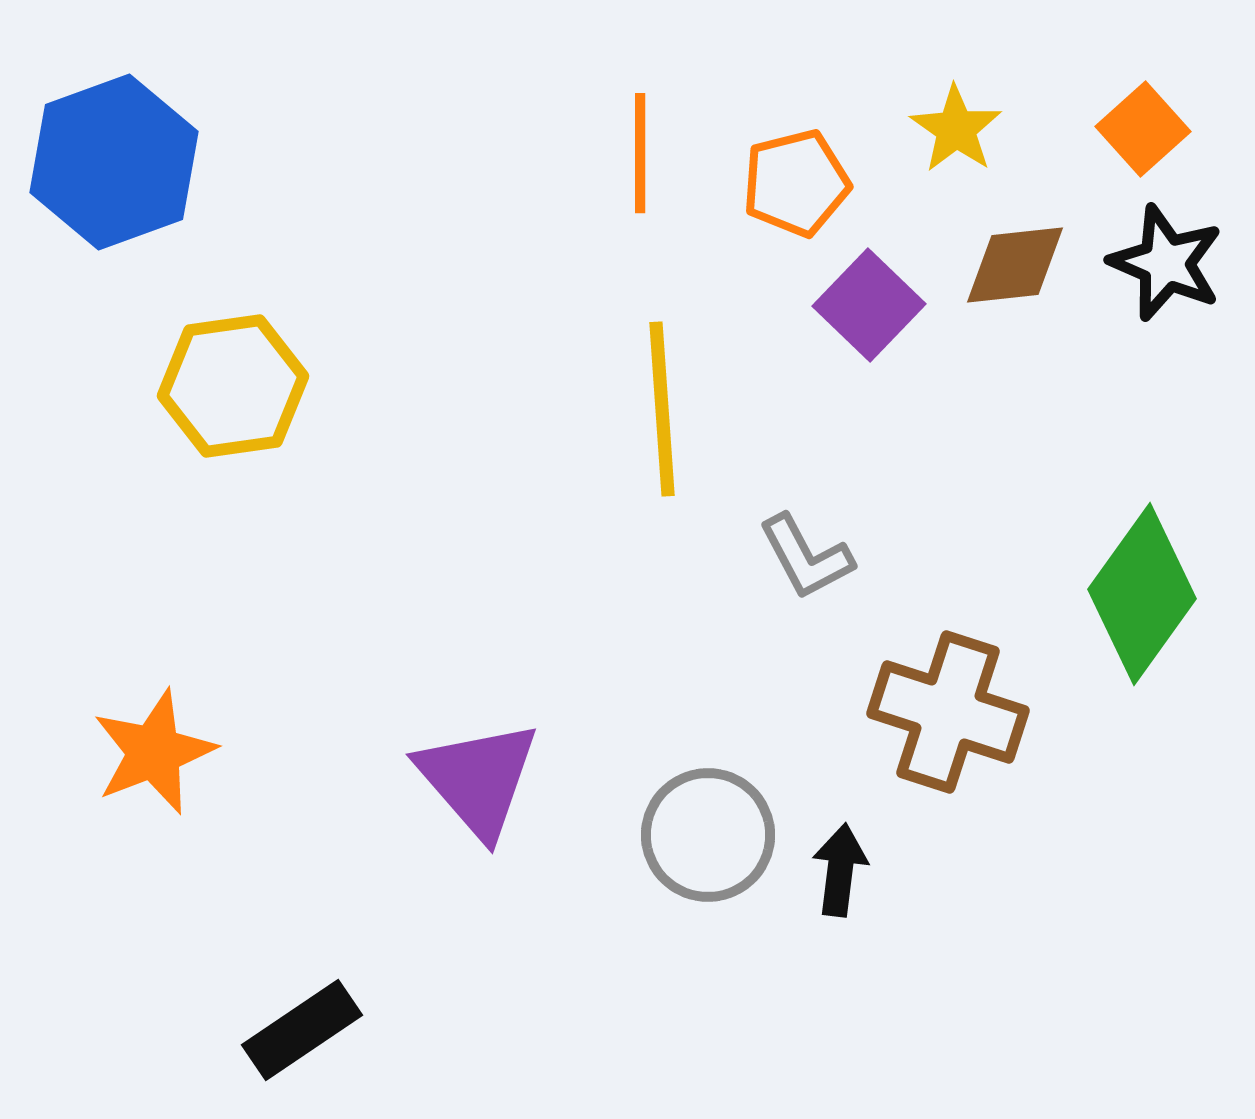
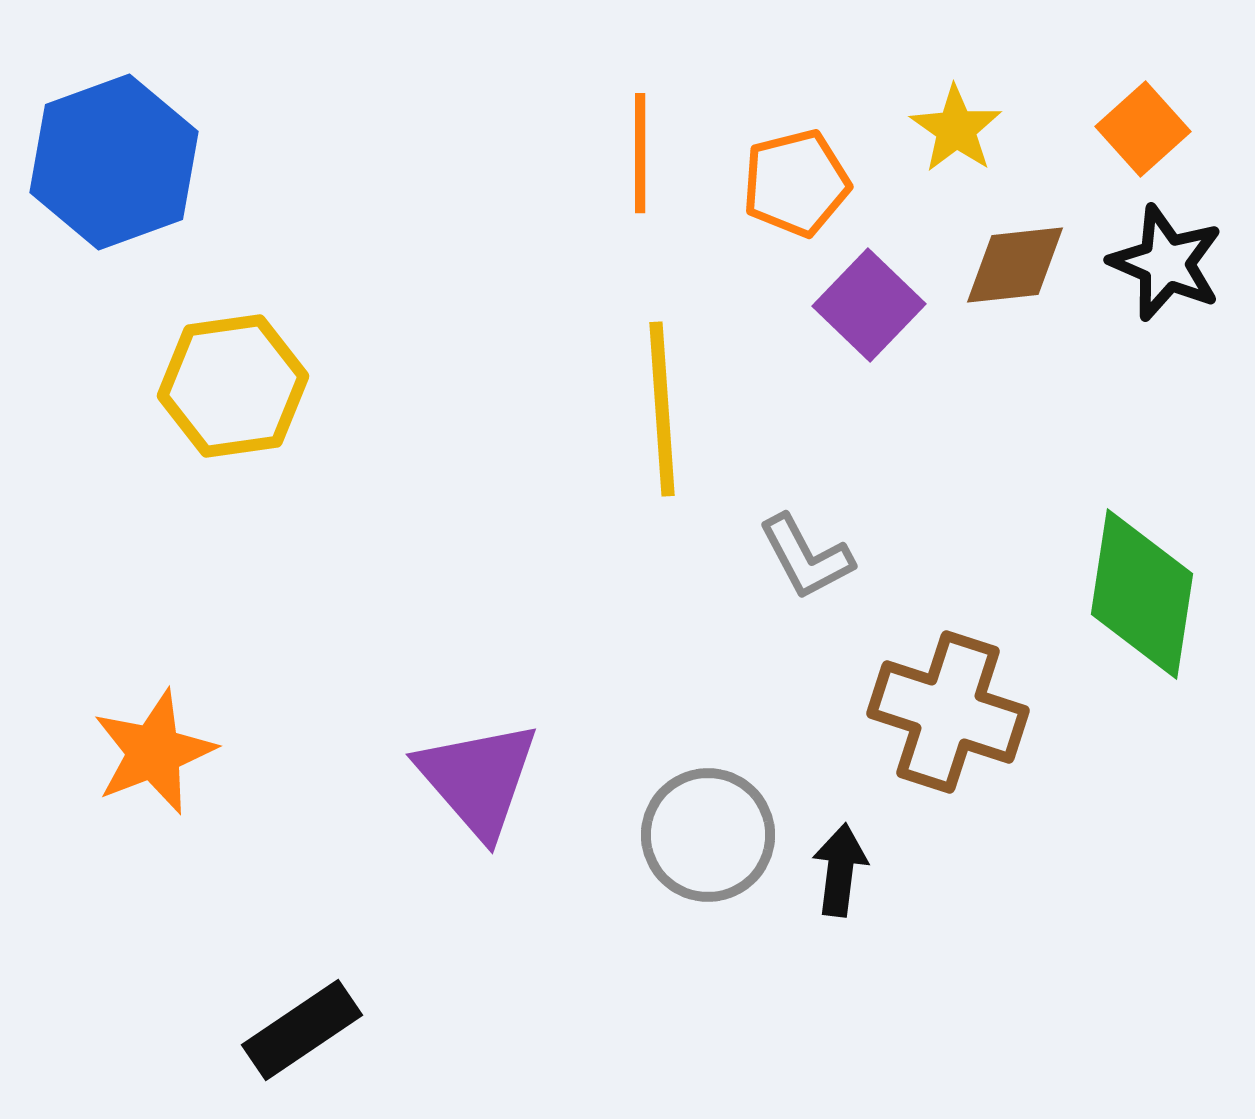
green diamond: rotated 27 degrees counterclockwise
